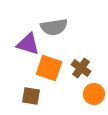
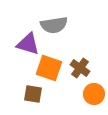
gray semicircle: moved 2 px up
brown cross: moved 1 px left
brown square: moved 2 px right, 2 px up
